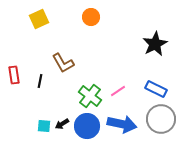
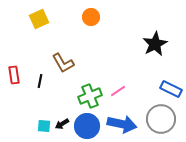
blue rectangle: moved 15 px right
green cross: rotated 30 degrees clockwise
